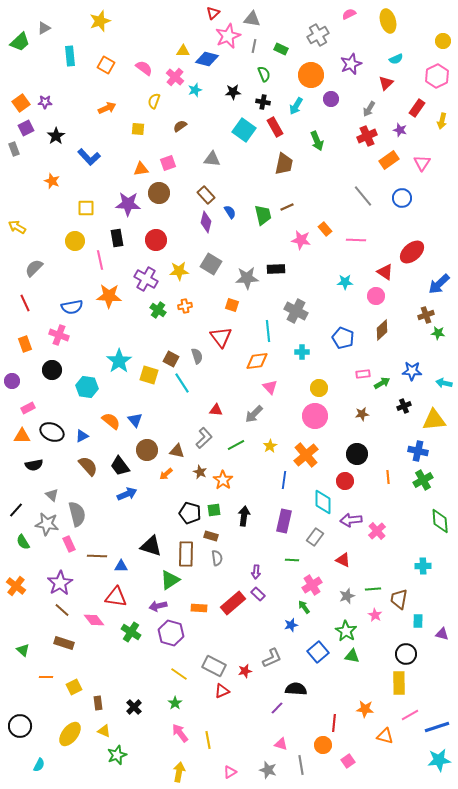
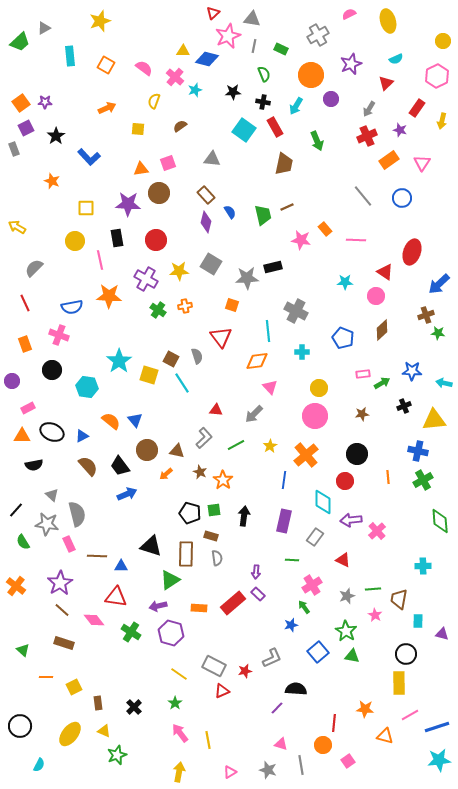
red ellipse at (412, 252): rotated 30 degrees counterclockwise
black rectangle at (276, 269): moved 3 px left, 2 px up; rotated 12 degrees counterclockwise
